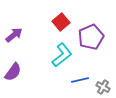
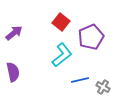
red square: rotated 12 degrees counterclockwise
purple arrow: moved 2 px up
purple semicircle: rotated 48 degrees counterclockwise
